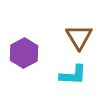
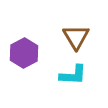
brown triangle: moved 3 px left
